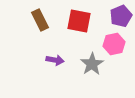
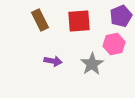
red square: rotated 15 degrees counterclockwise
purple arrow: moved 2 px left, 1 px down
